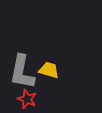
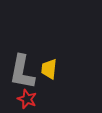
yellow trapezoid: moved 1 px up; rotated 100 degrees counterclockwise
